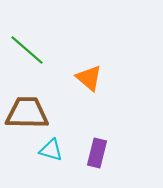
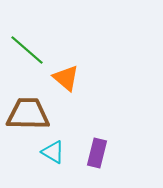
orange triangle: moved 23 px left
brown trapezoid: moved 1 px right, 1 px down
cyan triangle: moved 2 px right, 2 px down; rotated 15 degrees clockwise
